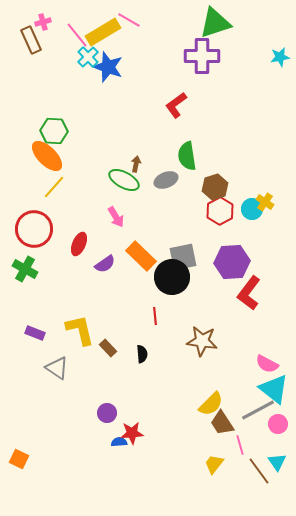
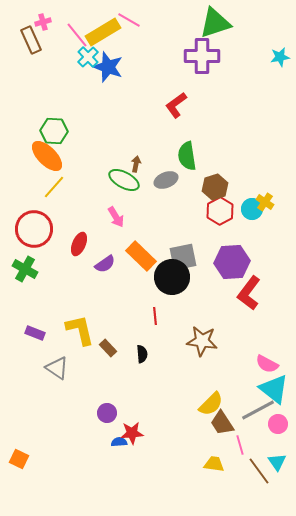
yellow trapezoid at (214, 464): rotated 60 degrees clockwise
